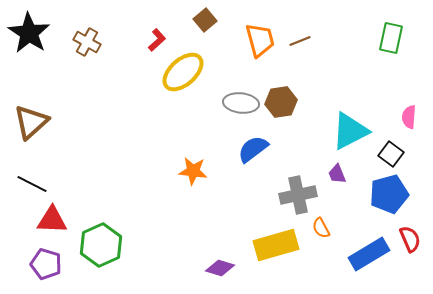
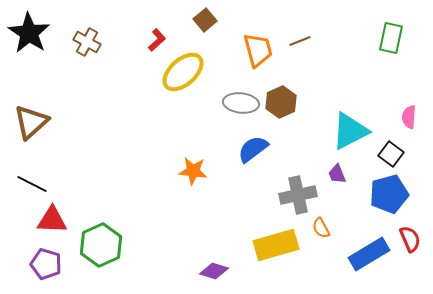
orange trapezoid: moved 2 px left, 10 px down
brown hexagon: rotated 16 degrees counterclockwise
purple diamond: moved 6 px left, 3 px down
